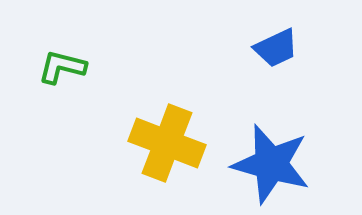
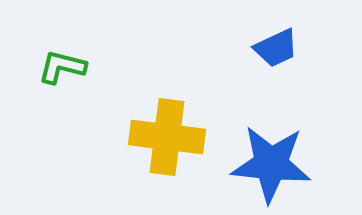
yellow cross: moved 6 px up; rotated 14 degrees counterclockwise
blue star: rotated 10 degrees counterclockwise
